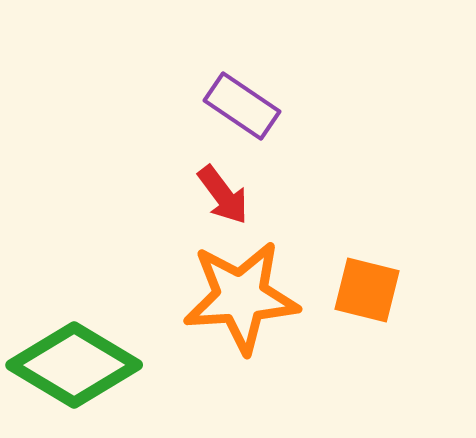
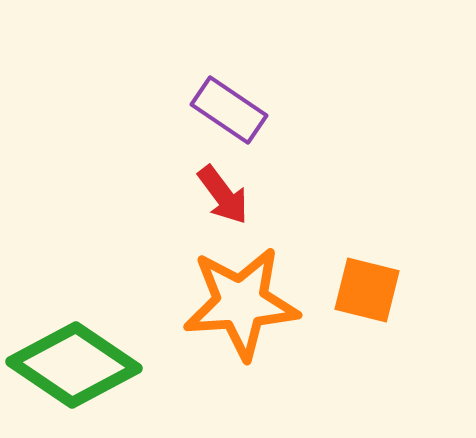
purple rectangle: moved 13 px left, 4 px down
orange star: moved 6 px down
green diamond: rotated 3 degrees clockwise
